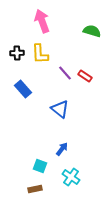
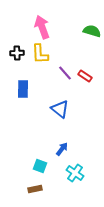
pink arrow: moved 6 px down
blue rectangle: rotated 42 degrees clockwise
cyan cross: moved 4 px right, 4 px up
